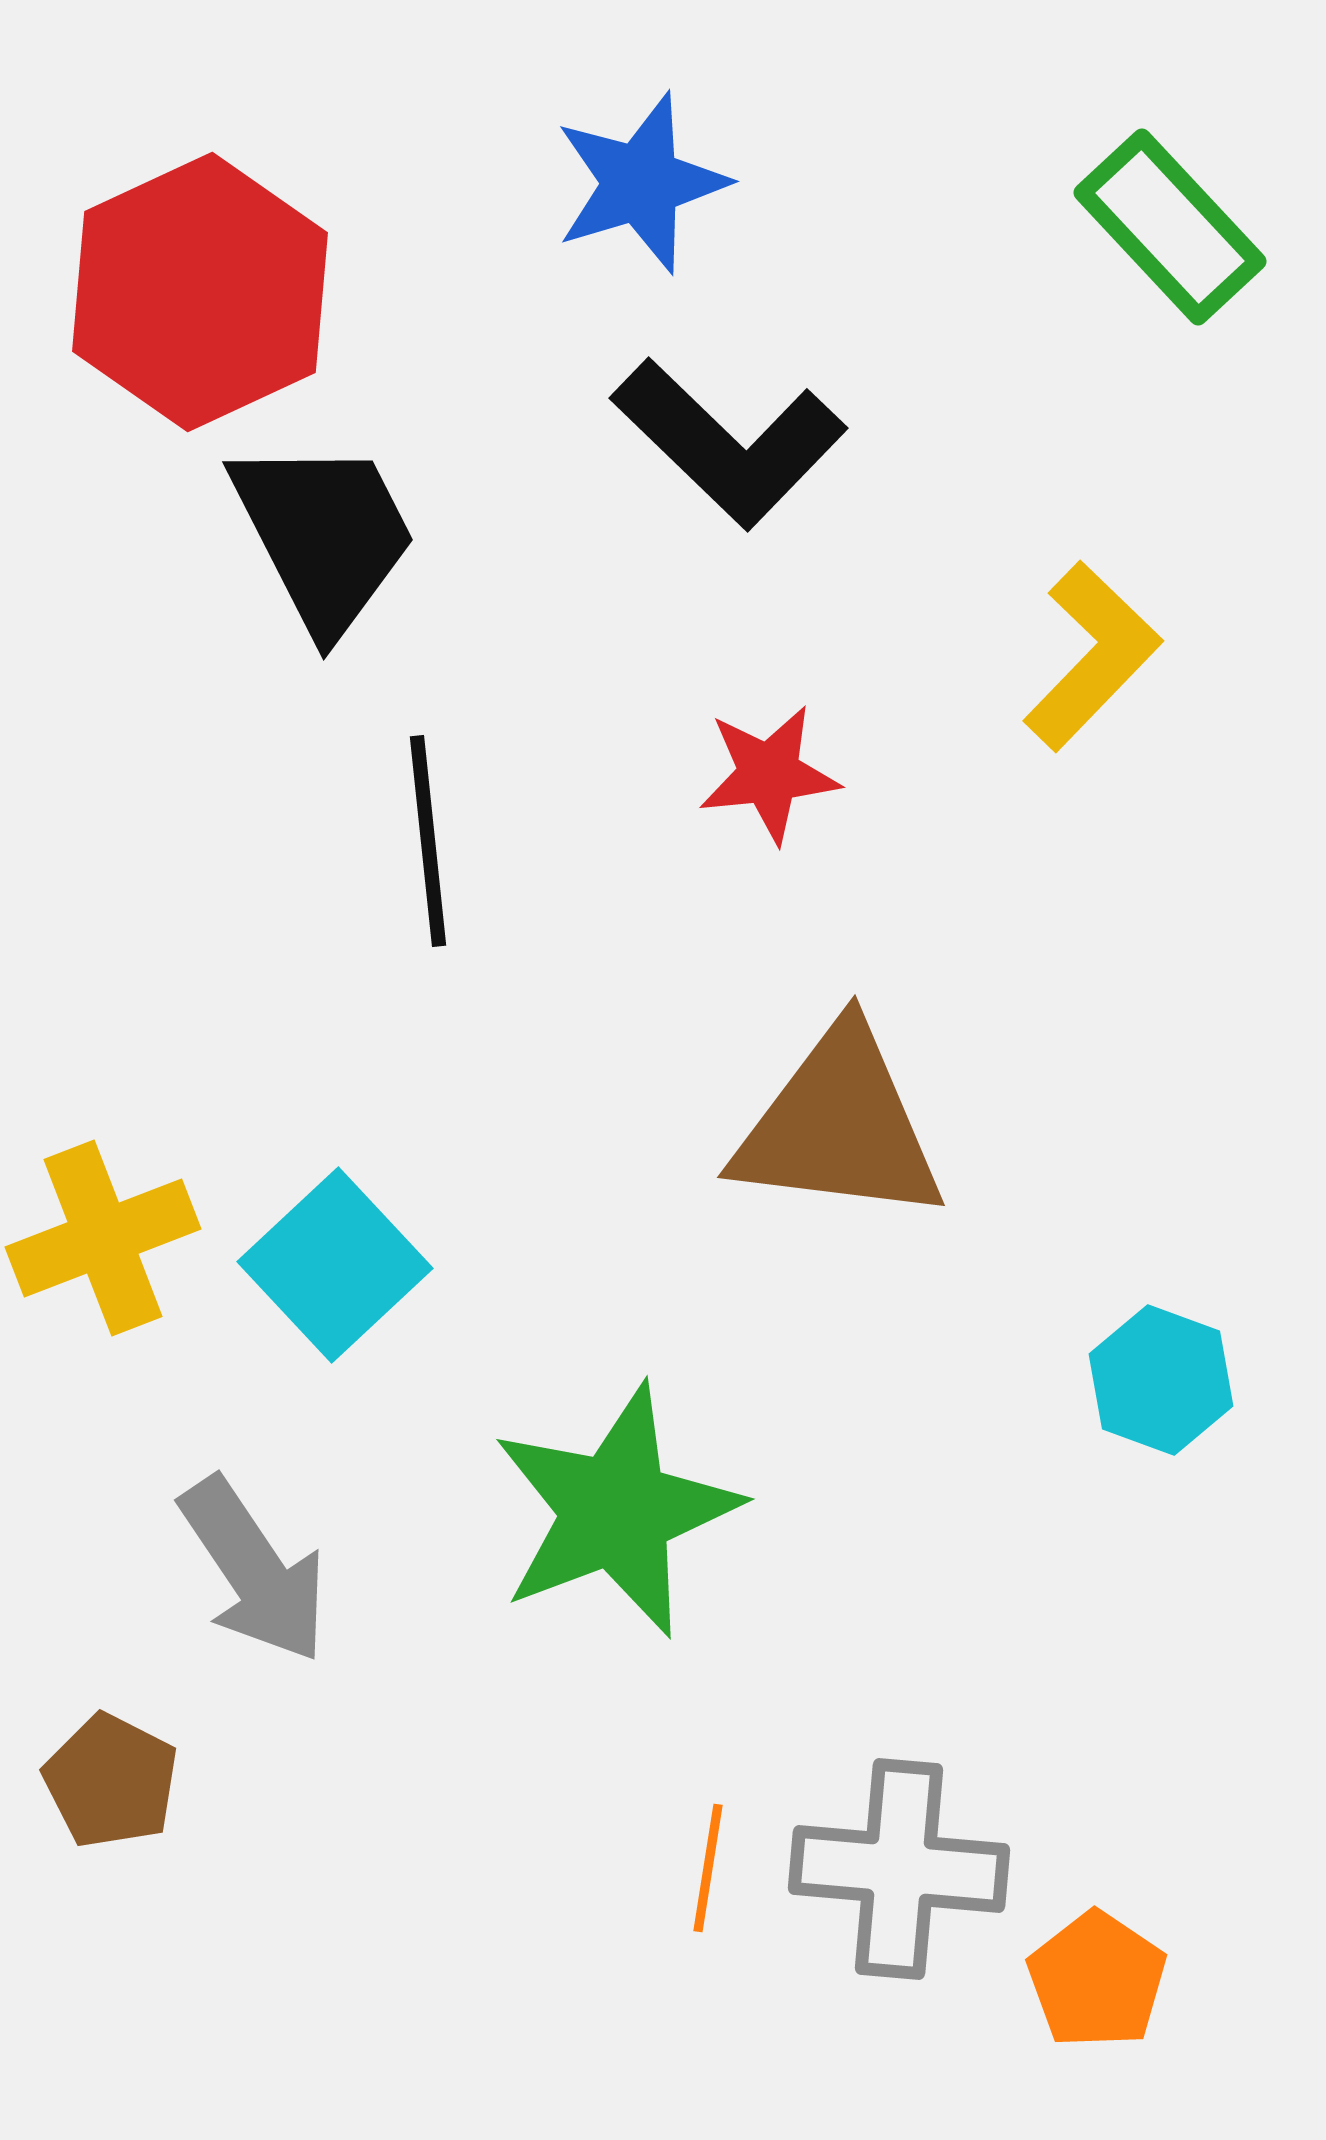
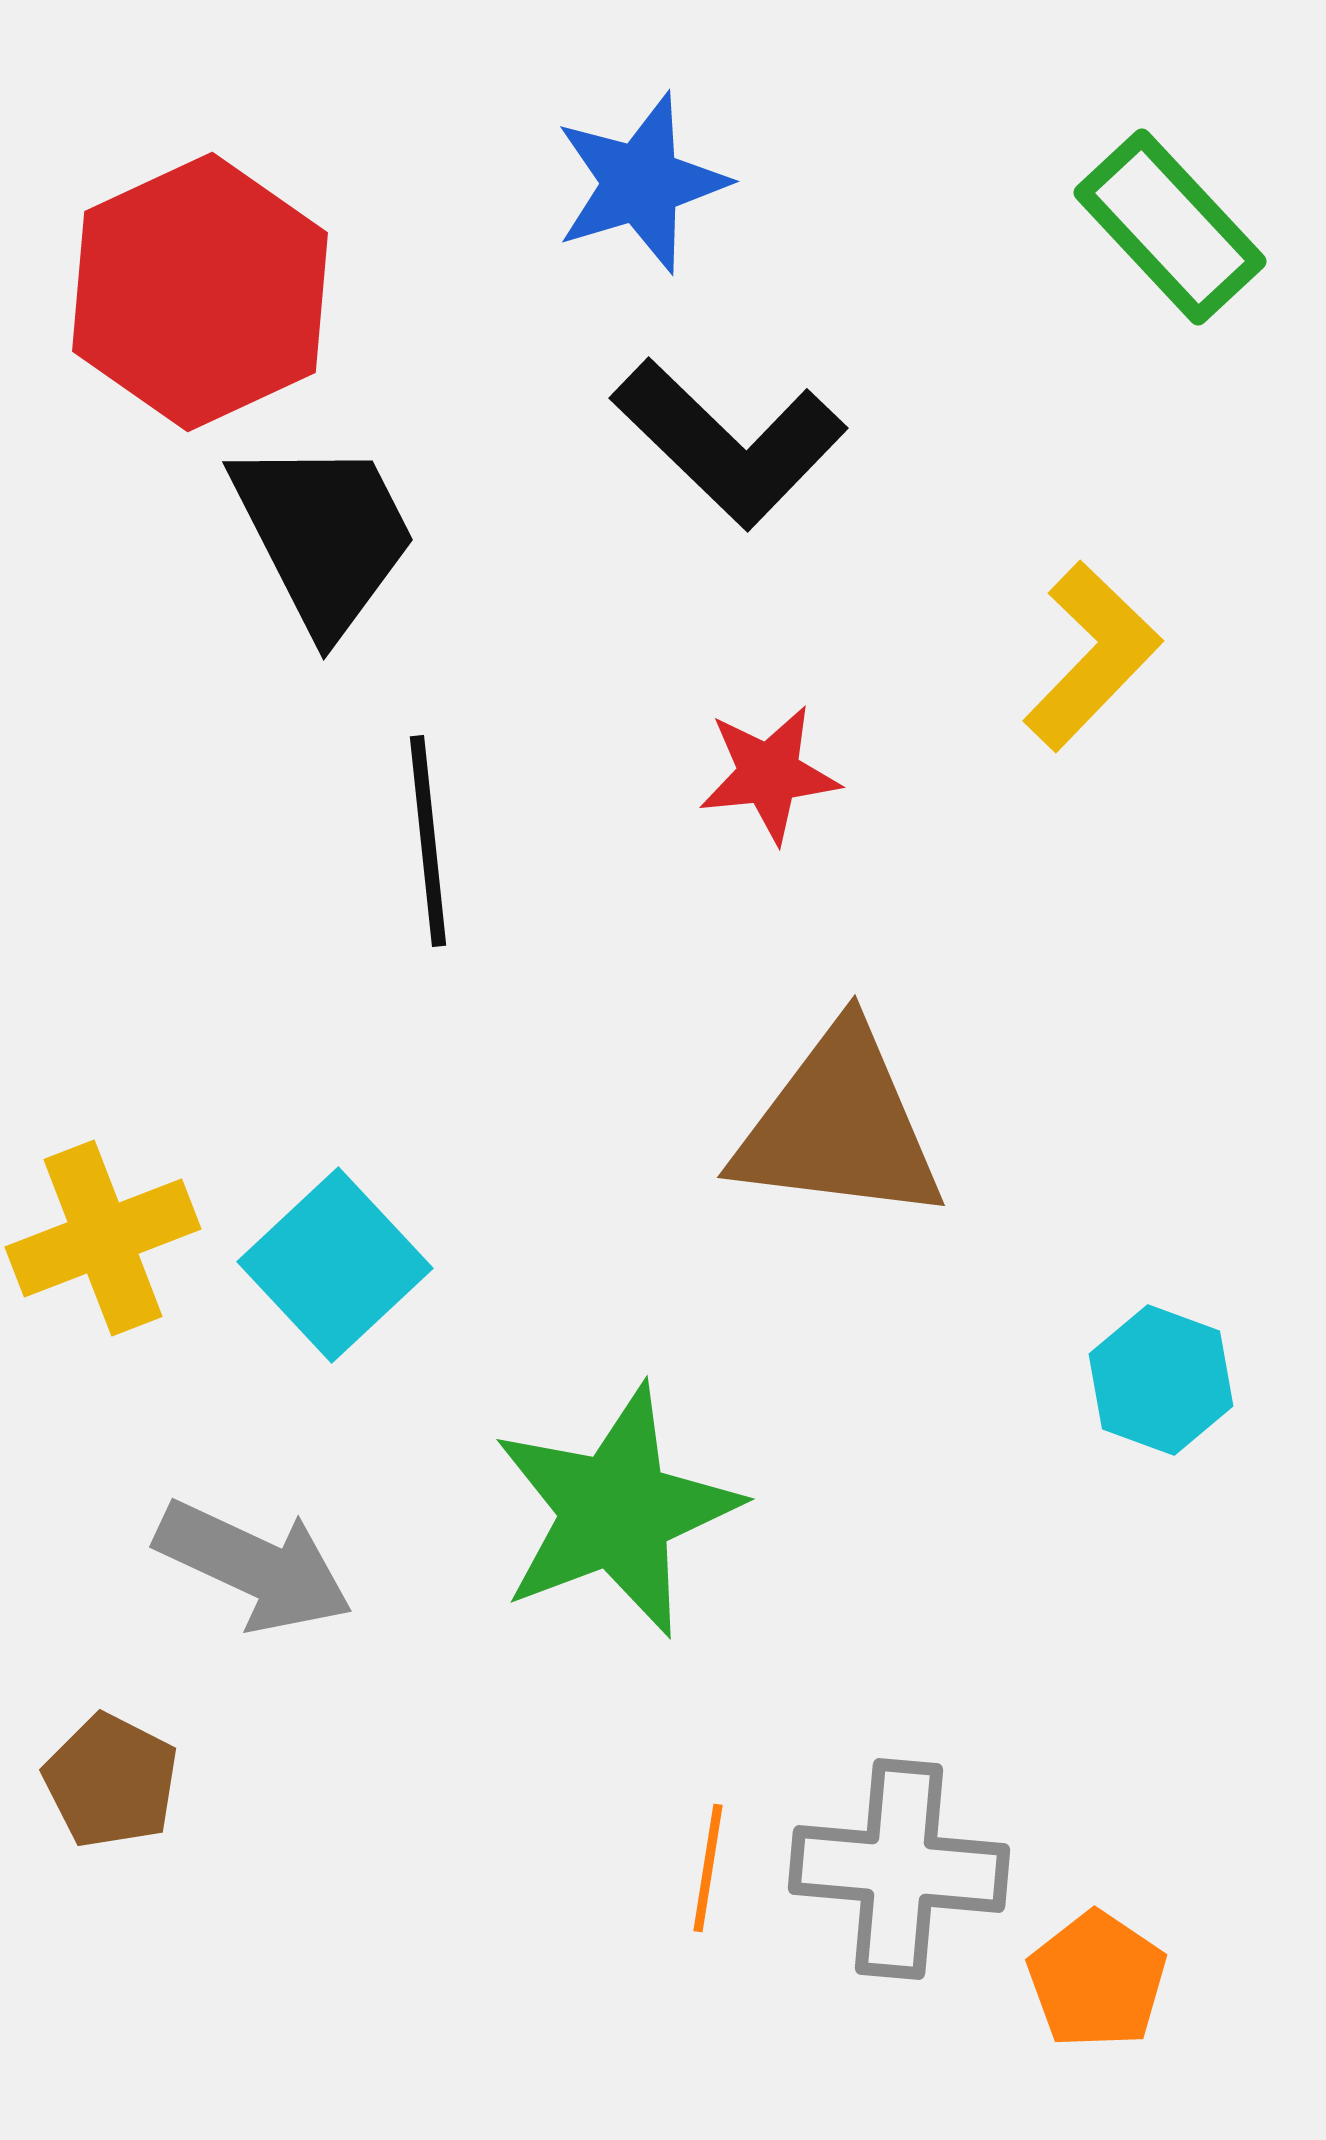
gray arrow: moved 4 px up; rotated 31 degrees counterclockwise
